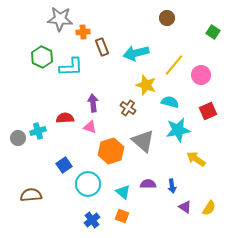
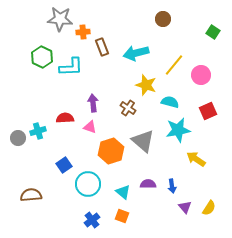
brown circle: moved 4 px left, 1 px down
purple triangle: rotated 16 degrees clockwise
